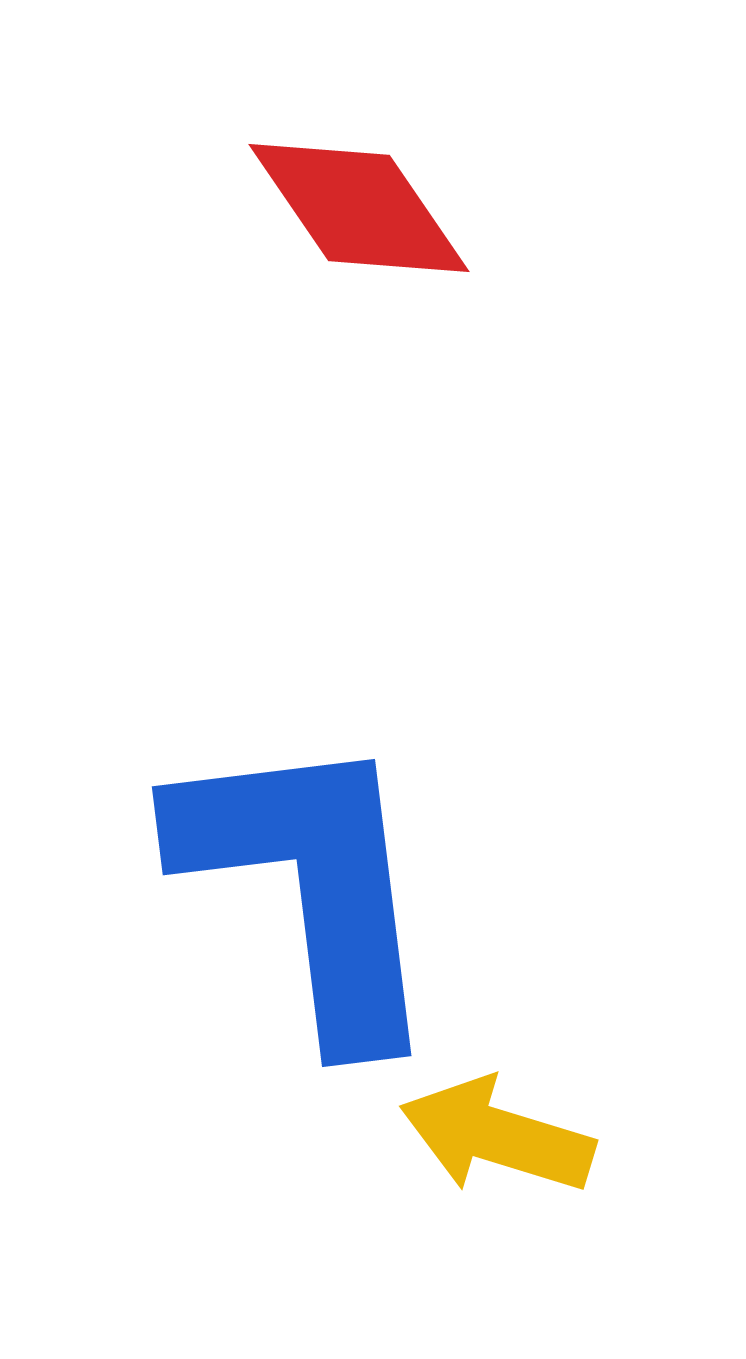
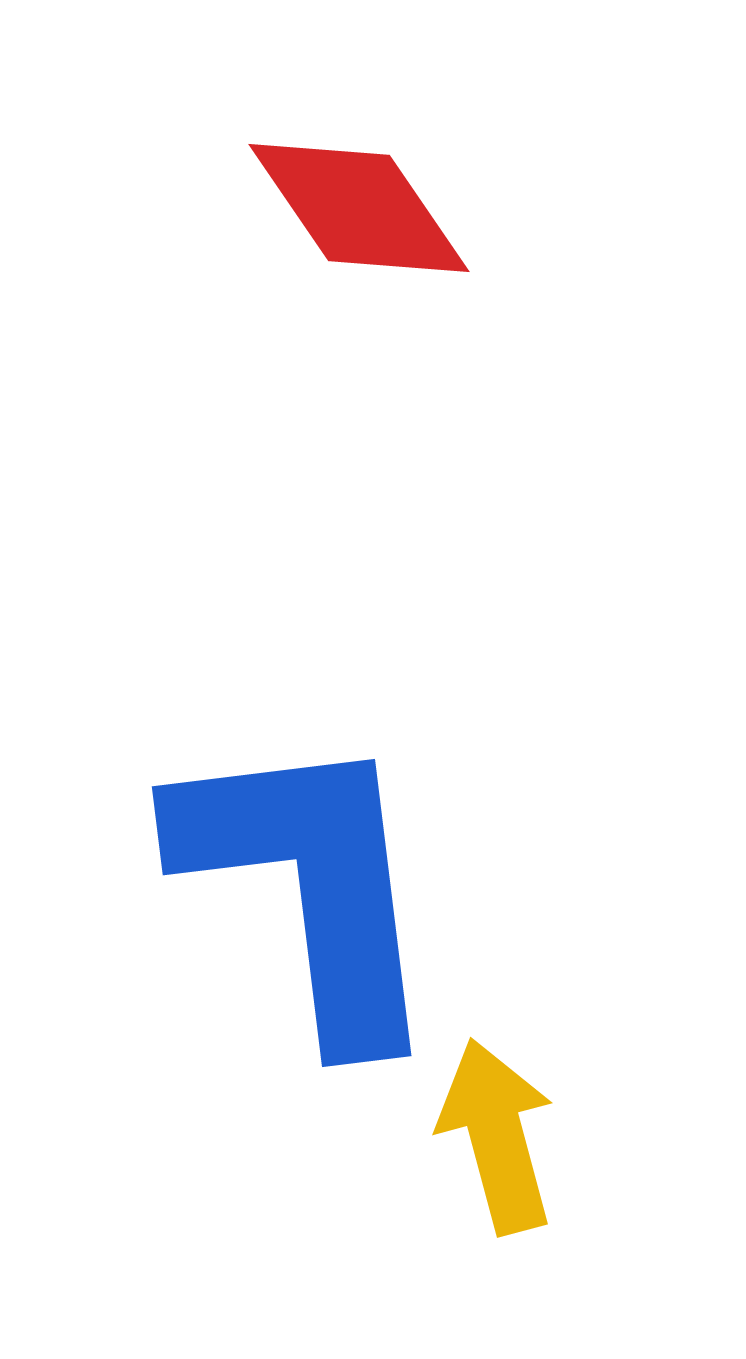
yellow arrow: rotated 58 degrees clockwise
